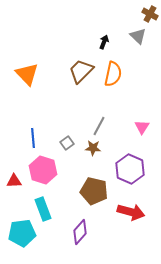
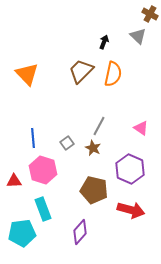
pink triangle: moved 1 px left, 1 px down; rotated 28 degrees counterclockwise
brown star: rotated 21 degrees clockwise
brown pentagon: moved 1 px up
red arrow: moved 2 px up
